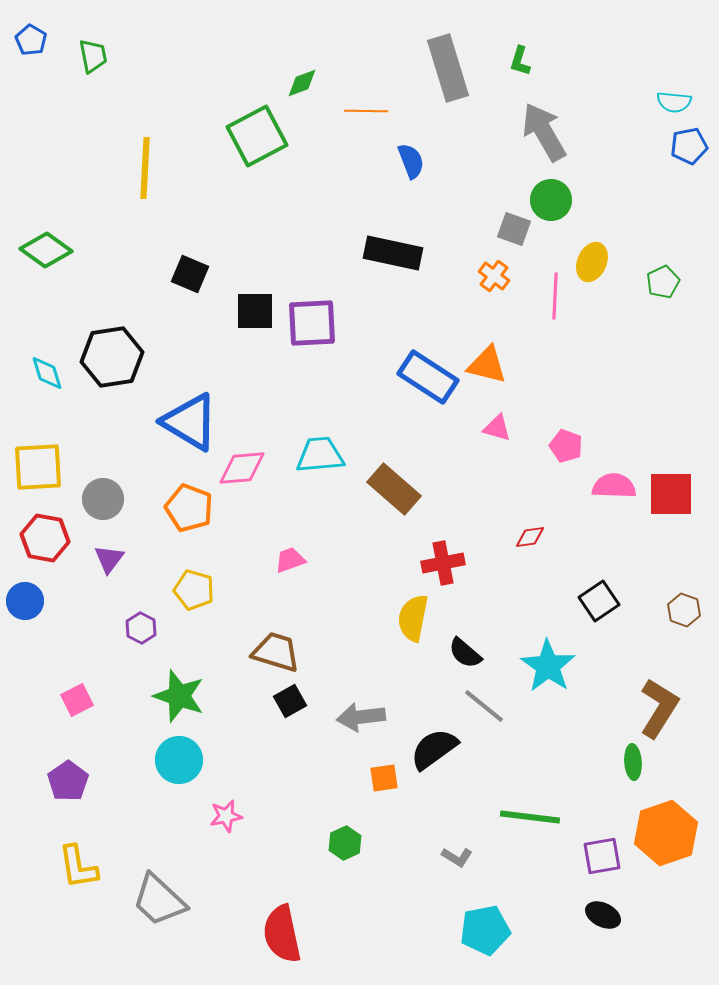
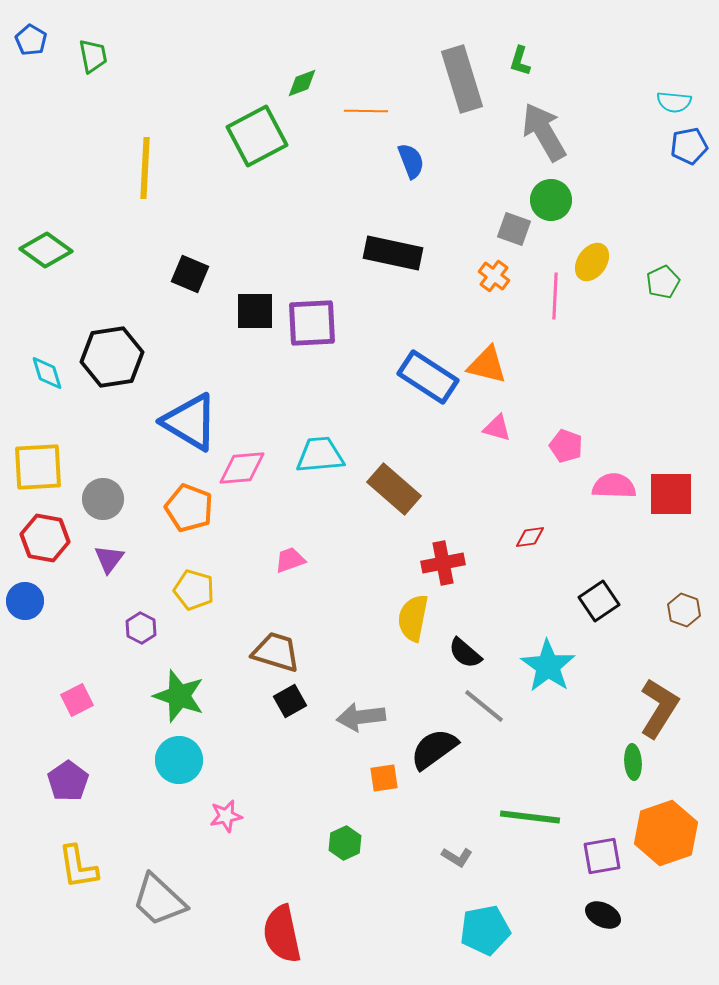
gray rectangle at (448, 68): moved 14 px right, 11 px down
yellow ellipse at (592, 262): rotated 12 degrees clockwise
